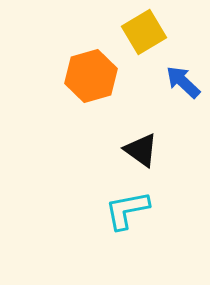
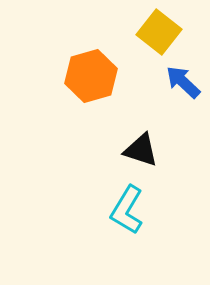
yellow square: moved 15 px right; rotated 21 degrees counterclockwise
black triangle: rotated 18 degrees counterclockwise
cyan L-shape: rotated 48 degrees counterclockwise
